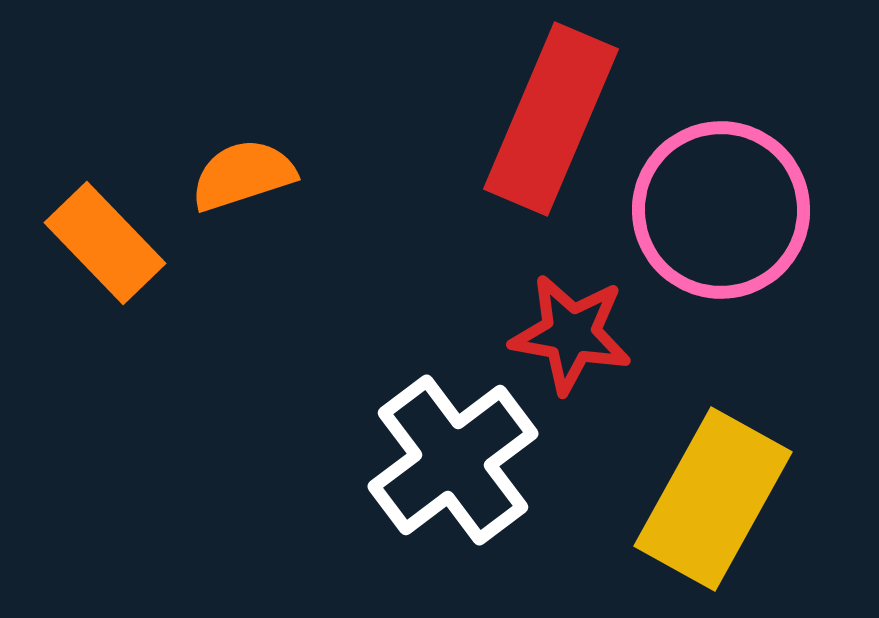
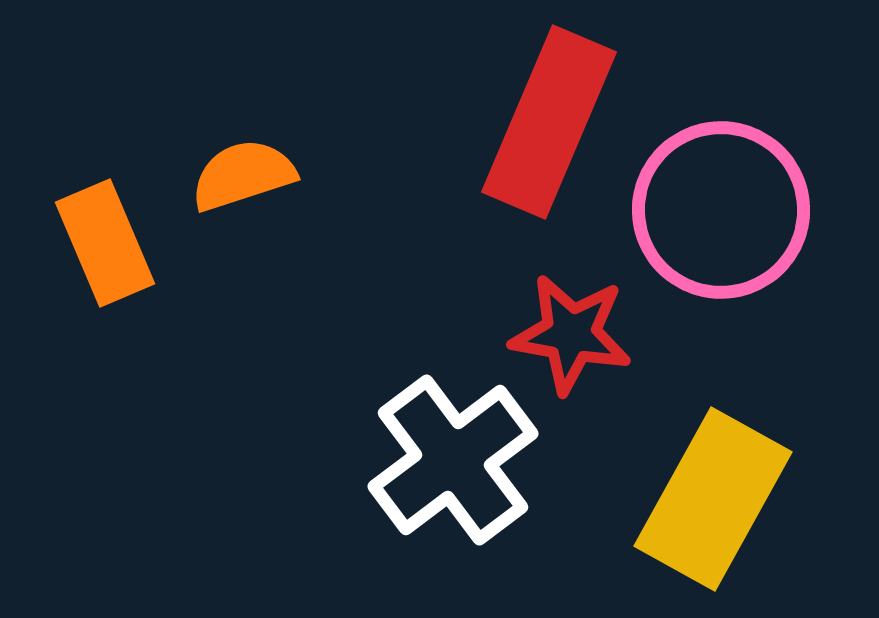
red rectangle: moved 2 px left, 3 px down
orange rectangle: rotated 21 degrees clockwise
